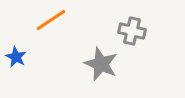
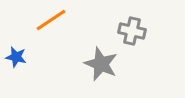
blue star: rotated 15 degrees counterclockwise
